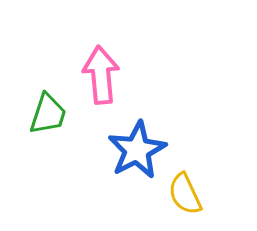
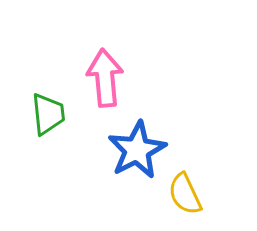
pink arrow: moved 4 px right, 3 px down
green trapezoid: rotated 24 degrees counterclockwise
